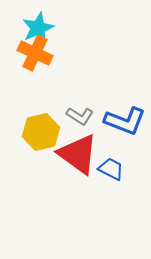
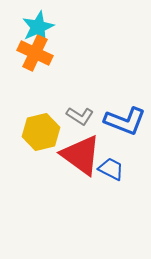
cyan star: moved 1 px up
red triangle: moved 3 px right, 1 px down
